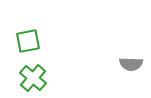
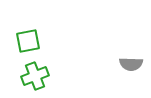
green cross: moved 2 px right, 2 px up; rotated 28 degrees clockwise
